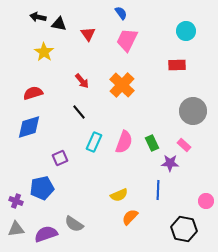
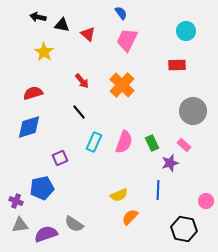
black triangle: moved 3 px right, 1 px down
red triangle: rotated 14 degrees counterclockwise
purple star: rotated 18 degrees counterclockwise
gray triangle: moved 4 px right, 4 px up
